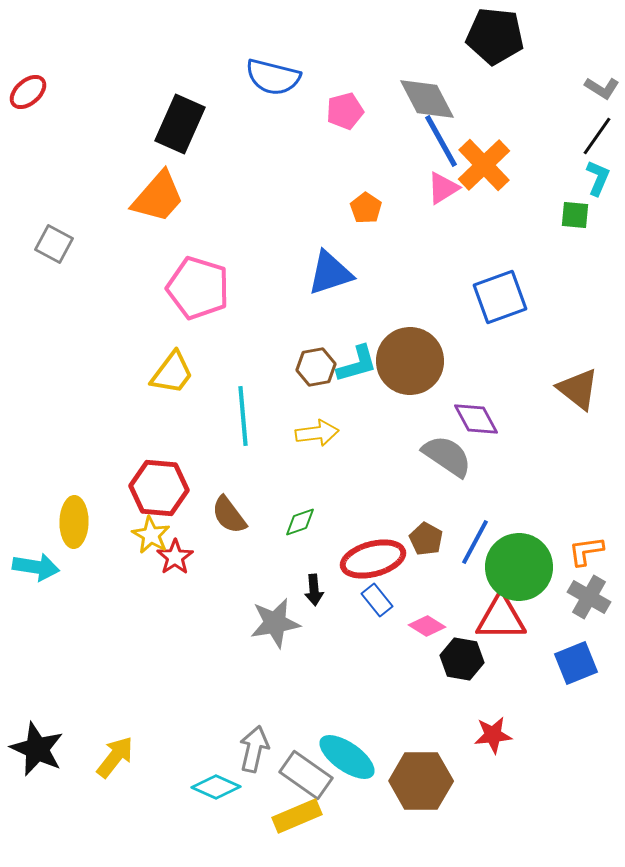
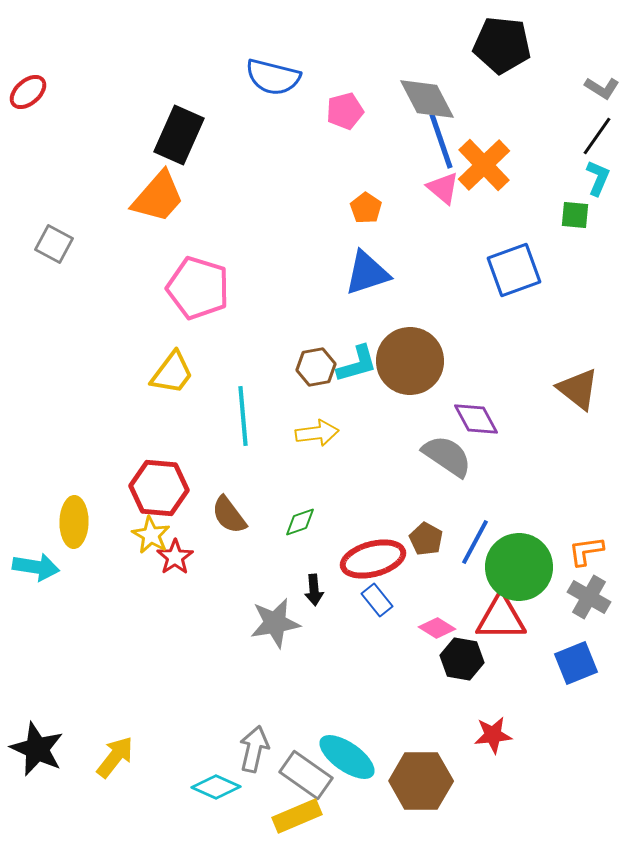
black pentagon at (495, 36): moved 7 px right, 9 px down
black rectangle at (180, 124): moved 1 px left, 11 px down
blue line at (441, 141): rotated 10 degrees clockwise
pink triangle at (443, 188): rotated 48 degrees counterclockwise
blue triangle at (330, 273): moved 37 px right
blue square at (500, 297): moved 14 px right, 27 px up
pink diamond at (427, 626): moved 10 px right, 2 px down
